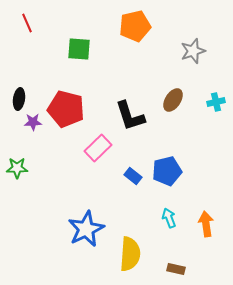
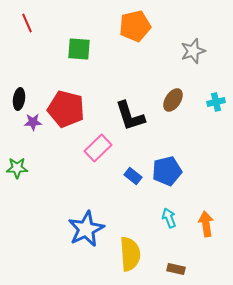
yellow semicircle: rotated 8 degrees counterclockwise
